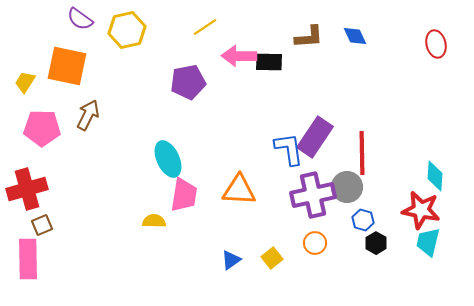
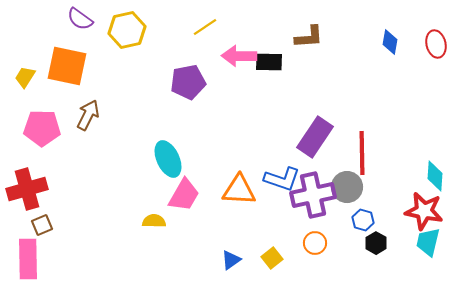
blue diamond: moved 35 px right, 6 px down; rotated 35 degrees clockwise
yellow trapezoid: moved 5 px up
blue L-shape: moved 7 px left, 30 px down; rotated 117 degrees clockwise
pink trapezoid: rotated 21 degrees clockwise
red star: moved 3 px right, 1 px down
